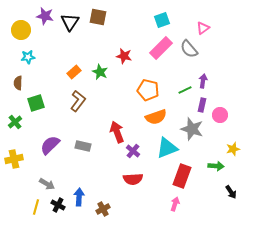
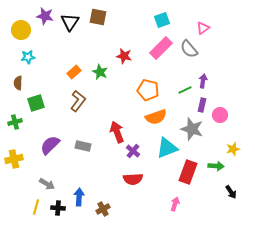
green cross: rotated 24 degrees clockwise
red rectangle: moved 6 px right, 4 px up
black cross: moved 3 px down; rotated 24 degrees counterclockwise
